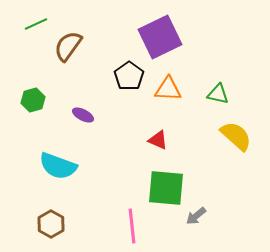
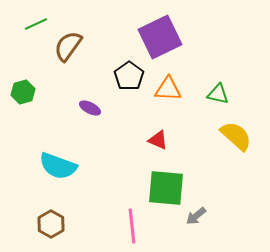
green hexagon: moved 10 px left, 8 px up
purple ellipse: moved 7 px right, 7 px up
